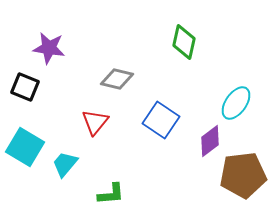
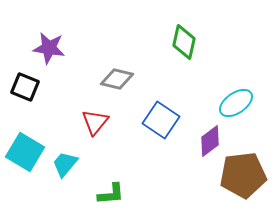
cyan ellipse: rotated 20 degrees clockwise
cyan square: moved 5 px down
